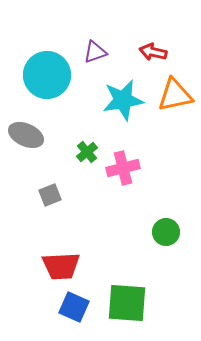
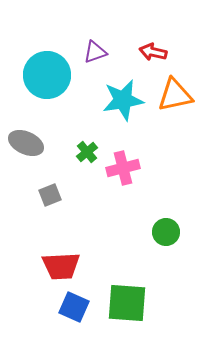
gray ellipse: moved 8 px down
